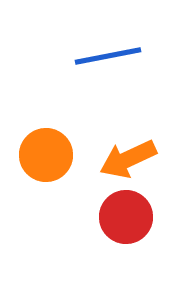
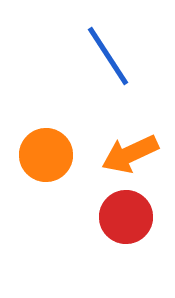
blue line: rotated 68 degrees clockwise
orange arrow: moved 2 px right, 5 px up
